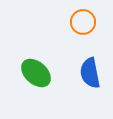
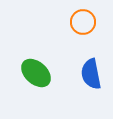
blue semicircle: moved 1 px right, 1 px down
